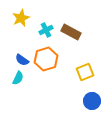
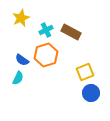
orange hexagon: moved 4 px up
blue circle: moved 1 px left, 8 px up
